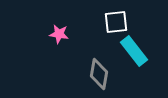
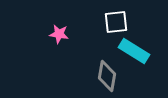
cyan rectangle: rotated 20 degrees counterclockwise
gray diamond: moved 8 px right, 2 px down
